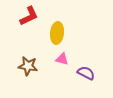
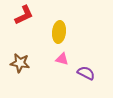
red L-shape: moved 5 px left, 1 px up
yellow ellipse: moved 2 px right, 1 px up
brown star: moved 8 px left, 3 px up
